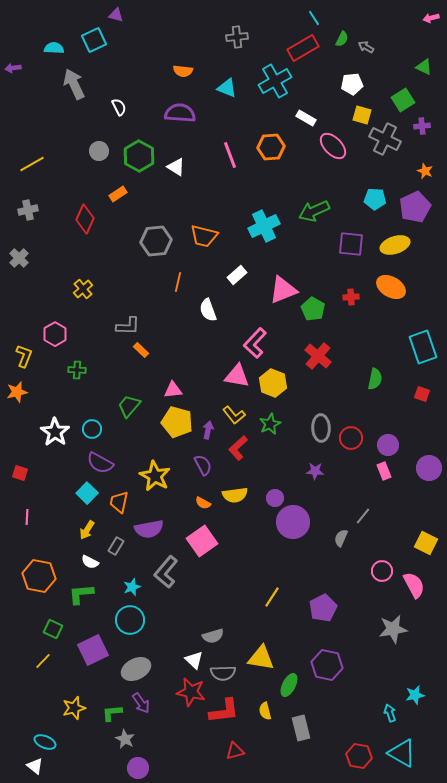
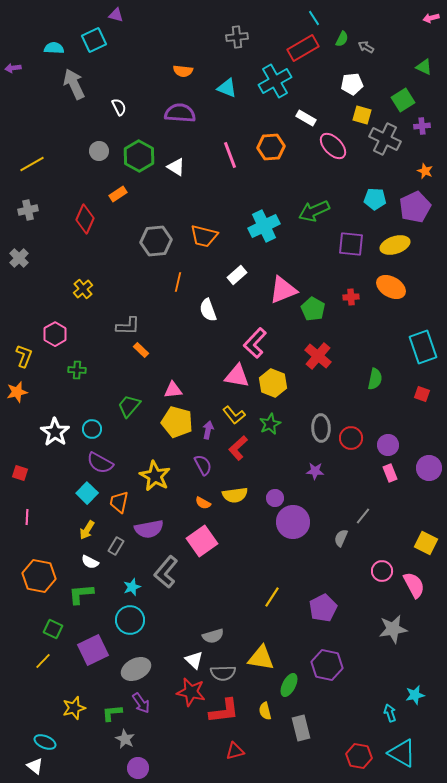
pink rectangle at (384, 471): moved 6 px right, 2 px down
